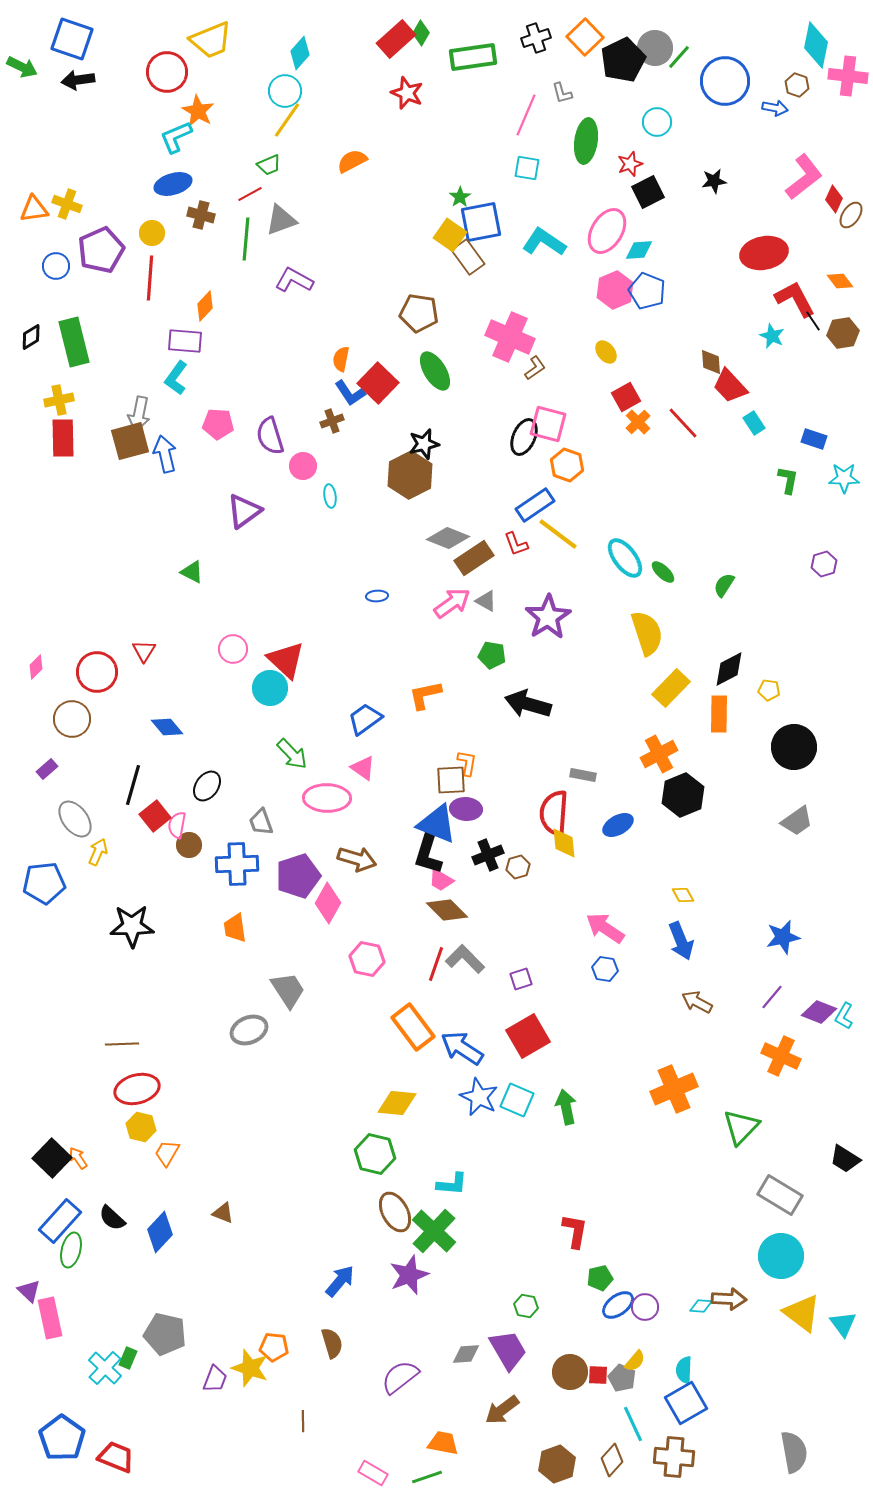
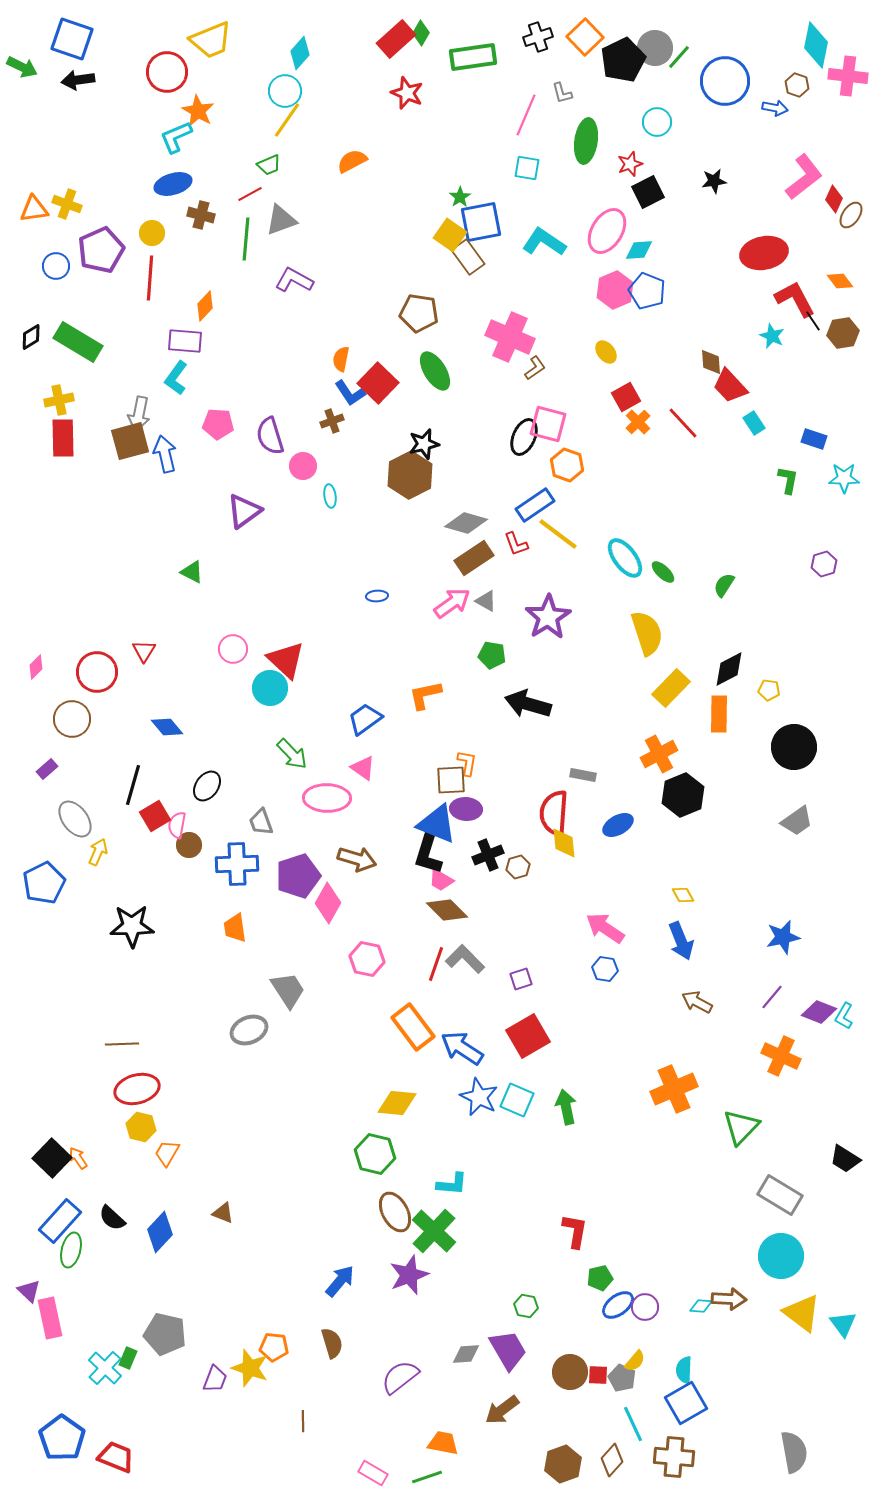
black cross at (536, 38): moved 2 px right, 1 px up
green rectangle at (74, 342): moved 4 px right; rotated 45 degrees counterclockwise
gray diamond at (448, 538): moved 18 px right, 15 px up; rotated 6 degrees counterclockwise
red square at (155, 816): rotated 8 degrees clockwise
blue pentagon at (44, 883): rotated 21 degrees counterclockwise
brown hexagon at (557, 1464): moved 6 px right
